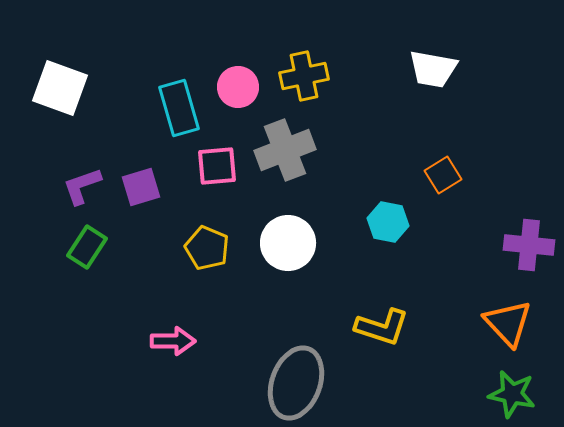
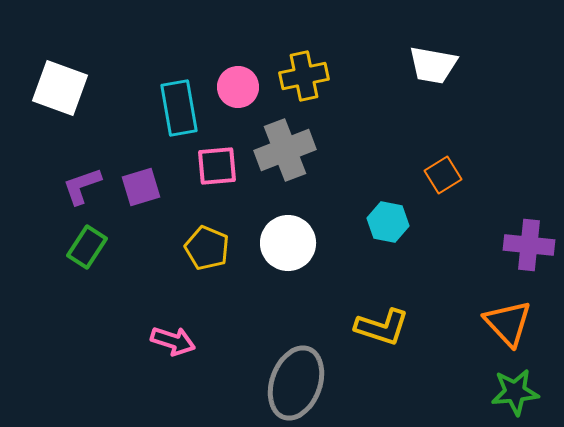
white trapezoid: moved 4 px up
cyan rectangle: rotated 6 degrees clockwise
pink arrow: rotated 18 degrees clockwise
green star: moved 3 px right, 2 px up; rotated 18 degrees counterclockwise
